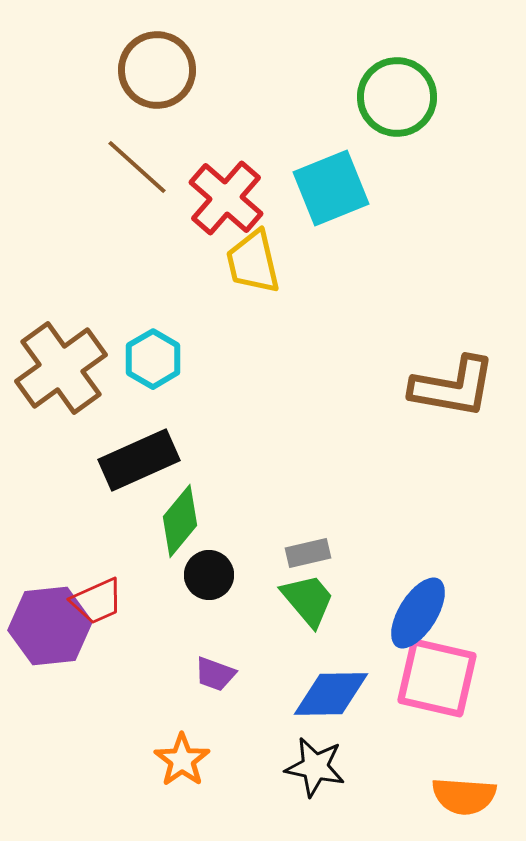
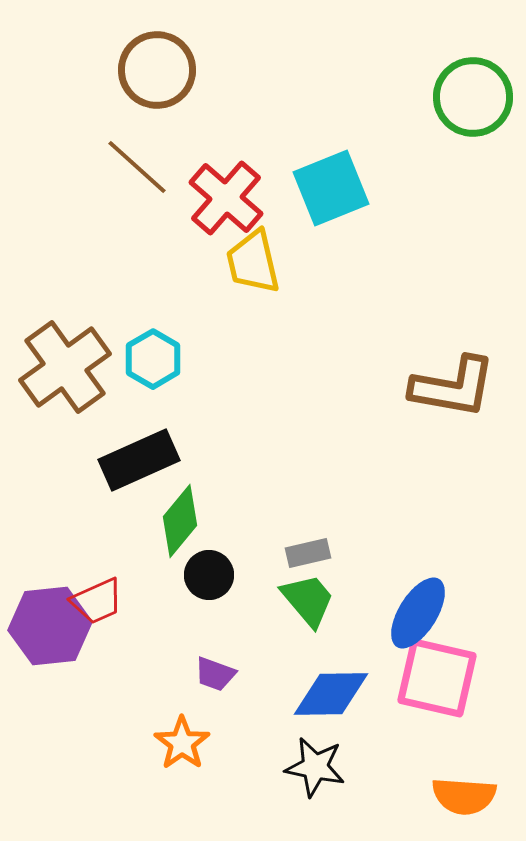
green circle: moved 76 px right
brown cross: moved 4 px right, 1 px up
orange star: moved 17 px up
